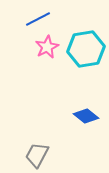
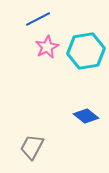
cyan hexagon: moved 2 px down
gray trapezoid: moved 5 px left, 8 px up
